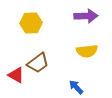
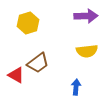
yellow hexagon: moved 3 px left; rotated 15 degrees counterclockwise
blue arrow: rotated 49 degrees clockwise
